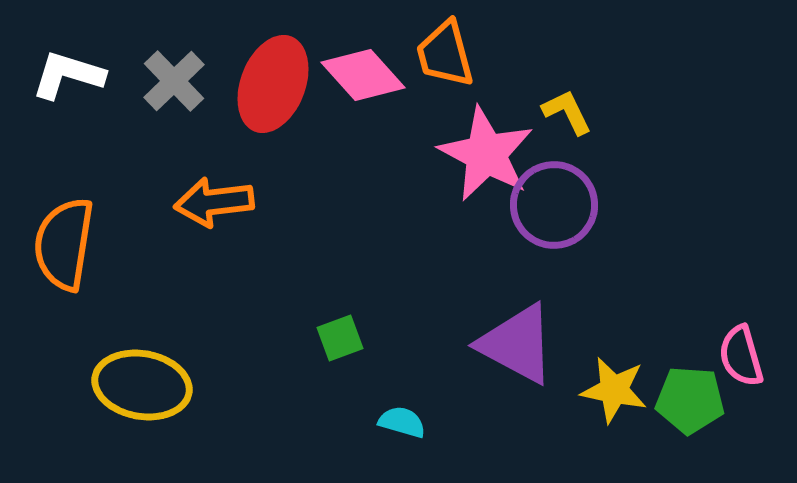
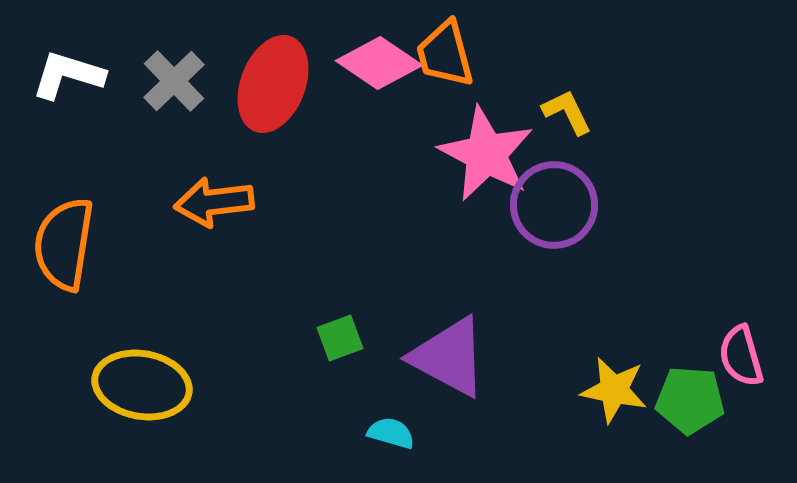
pink diamond: moved 16 px right, 12 px up; rotated 14 degrees counterclockwise
purple triangle: moved 68 px left, 13 px down
cyan semicircle: moved 11 px left, 11 px down
